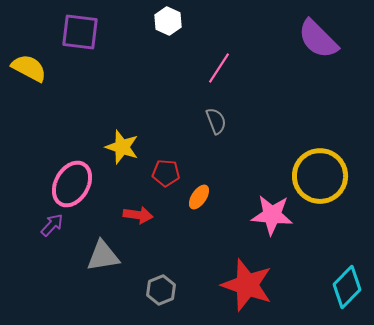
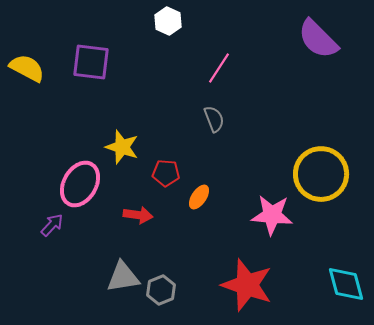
purple square: moved 11 px right, 30 px down
yellow semicircle: moved 2 px left
gray semicircle: moved 2 px left, 2 px up
yellow circle: moved 1 px right, 2 px up
pink ellipse: moved 8 px right
gray triangle: moved 20 px right, 21 px down
cyan diamond: moved 1 px left, 3 px up; rotated 60 degrees counterclockwise
